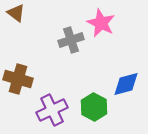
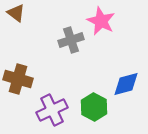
pink star: moved 2 px up
